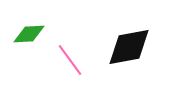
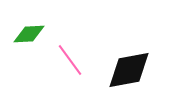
black diamond: moved 23 px down
